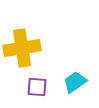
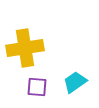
yellow cross: moved 3 px right
